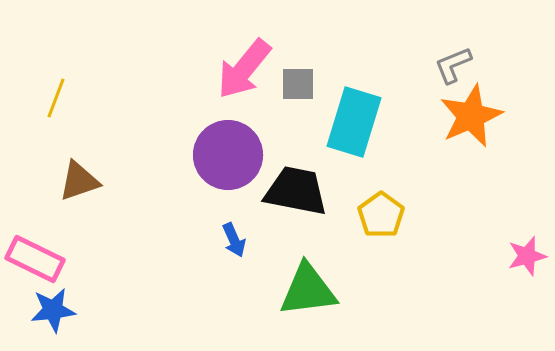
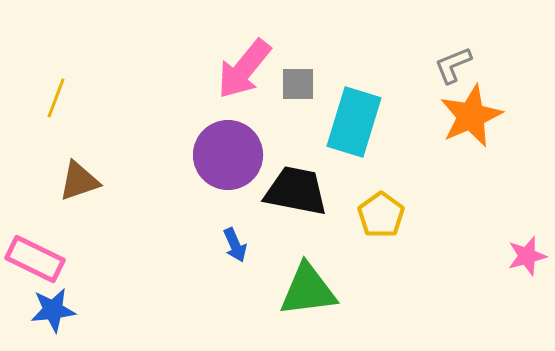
blue arrow: moved 1 px right, 5 px down
